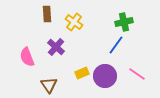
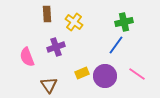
purple cross: rotated 30 degrees clockwise
